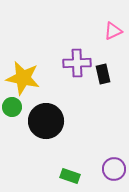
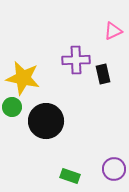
purple cross: moved 1 px left, 3 px up
